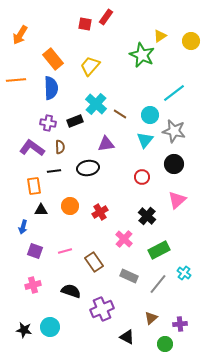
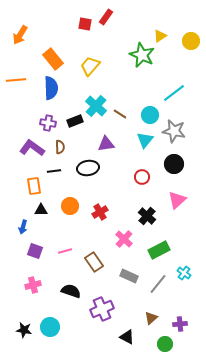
cyan cross at (96, 104): moved 2 px down
